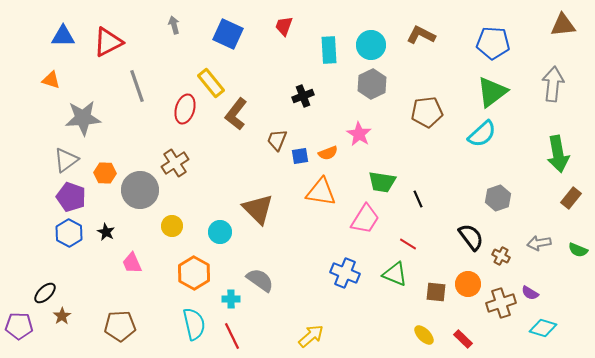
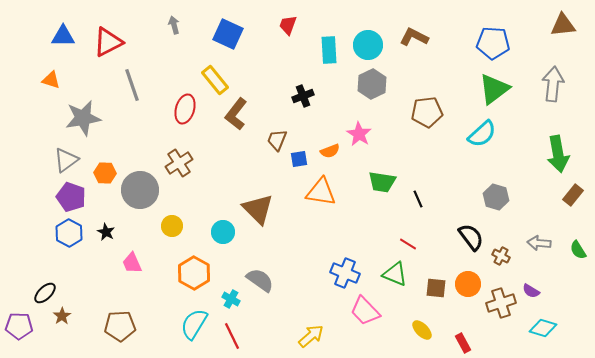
red trapezoid at (284, 26): moved 4 px right, 1 px up
brown L-shape at (421, 35): moved 7 px left, 2 px down
cyan circle at (371, 45): moved 3 px left
yellow rectangle at (211, 83): moved 4 px right, 3 px up
gray line at (137, 86): moved 5 px left, 1 px up
green triangle at (492, 92): moved 2 px right, 3 px up
gray star at (83, 118): rotated 6 degrees counterclockwise
orange semicircle at (328, 153): moved 2 px right, 2 px up
blue square at (300, 156): moved 1 px left, 3 px down
brown cross at (175, 163): moved 4 px right
gray hexagon at (498, 198): moved 2 px left, 1 px up; rotated 25 degrees counterclockwise
brown rectangle at (571, 198): moved 2 px right, 3 px up
pink trapezoid at (365, 219): moved 92 px down; rotated 104 degrees clockwise
cyan circle at (220, 232): moved 3 px right
gray arrow at (539, 243): rotated 15 degrees clockwise
green semicircle at (578, 250): rotated 36 degrees clockwise
brown square at (436, 292): moved 4 px up
purple semicircle at (530, 293): moved 1 px right, 2 px up
cyan cross at (231, 299): rotated 30 degrees clockwise
cyan semicircle at (194, 324): rotated 136 degrees counterclockwise
yellow ellipse at (424, 335): moved 2 px left, 5 px up
red rectangle at (463, 339): moved 4 px down; rotated 18 degrees clockwise
